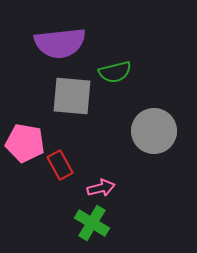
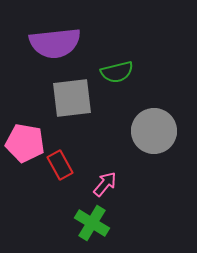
purple semicircle: moved 5 px left
green semicircle: moved 2 px right
gray square: moved 2 px down; rotated 12 degrees counterclockwise
pink arrow: moved 4 px right, 4 px up; rotated 36 degrees counterclockwise
